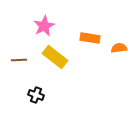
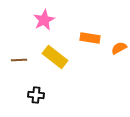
pink star: moved 6 px up
orange semicircle: rotated 21 degrees counterclockwise
black cross: rotated 14 degrees counterclockwise
